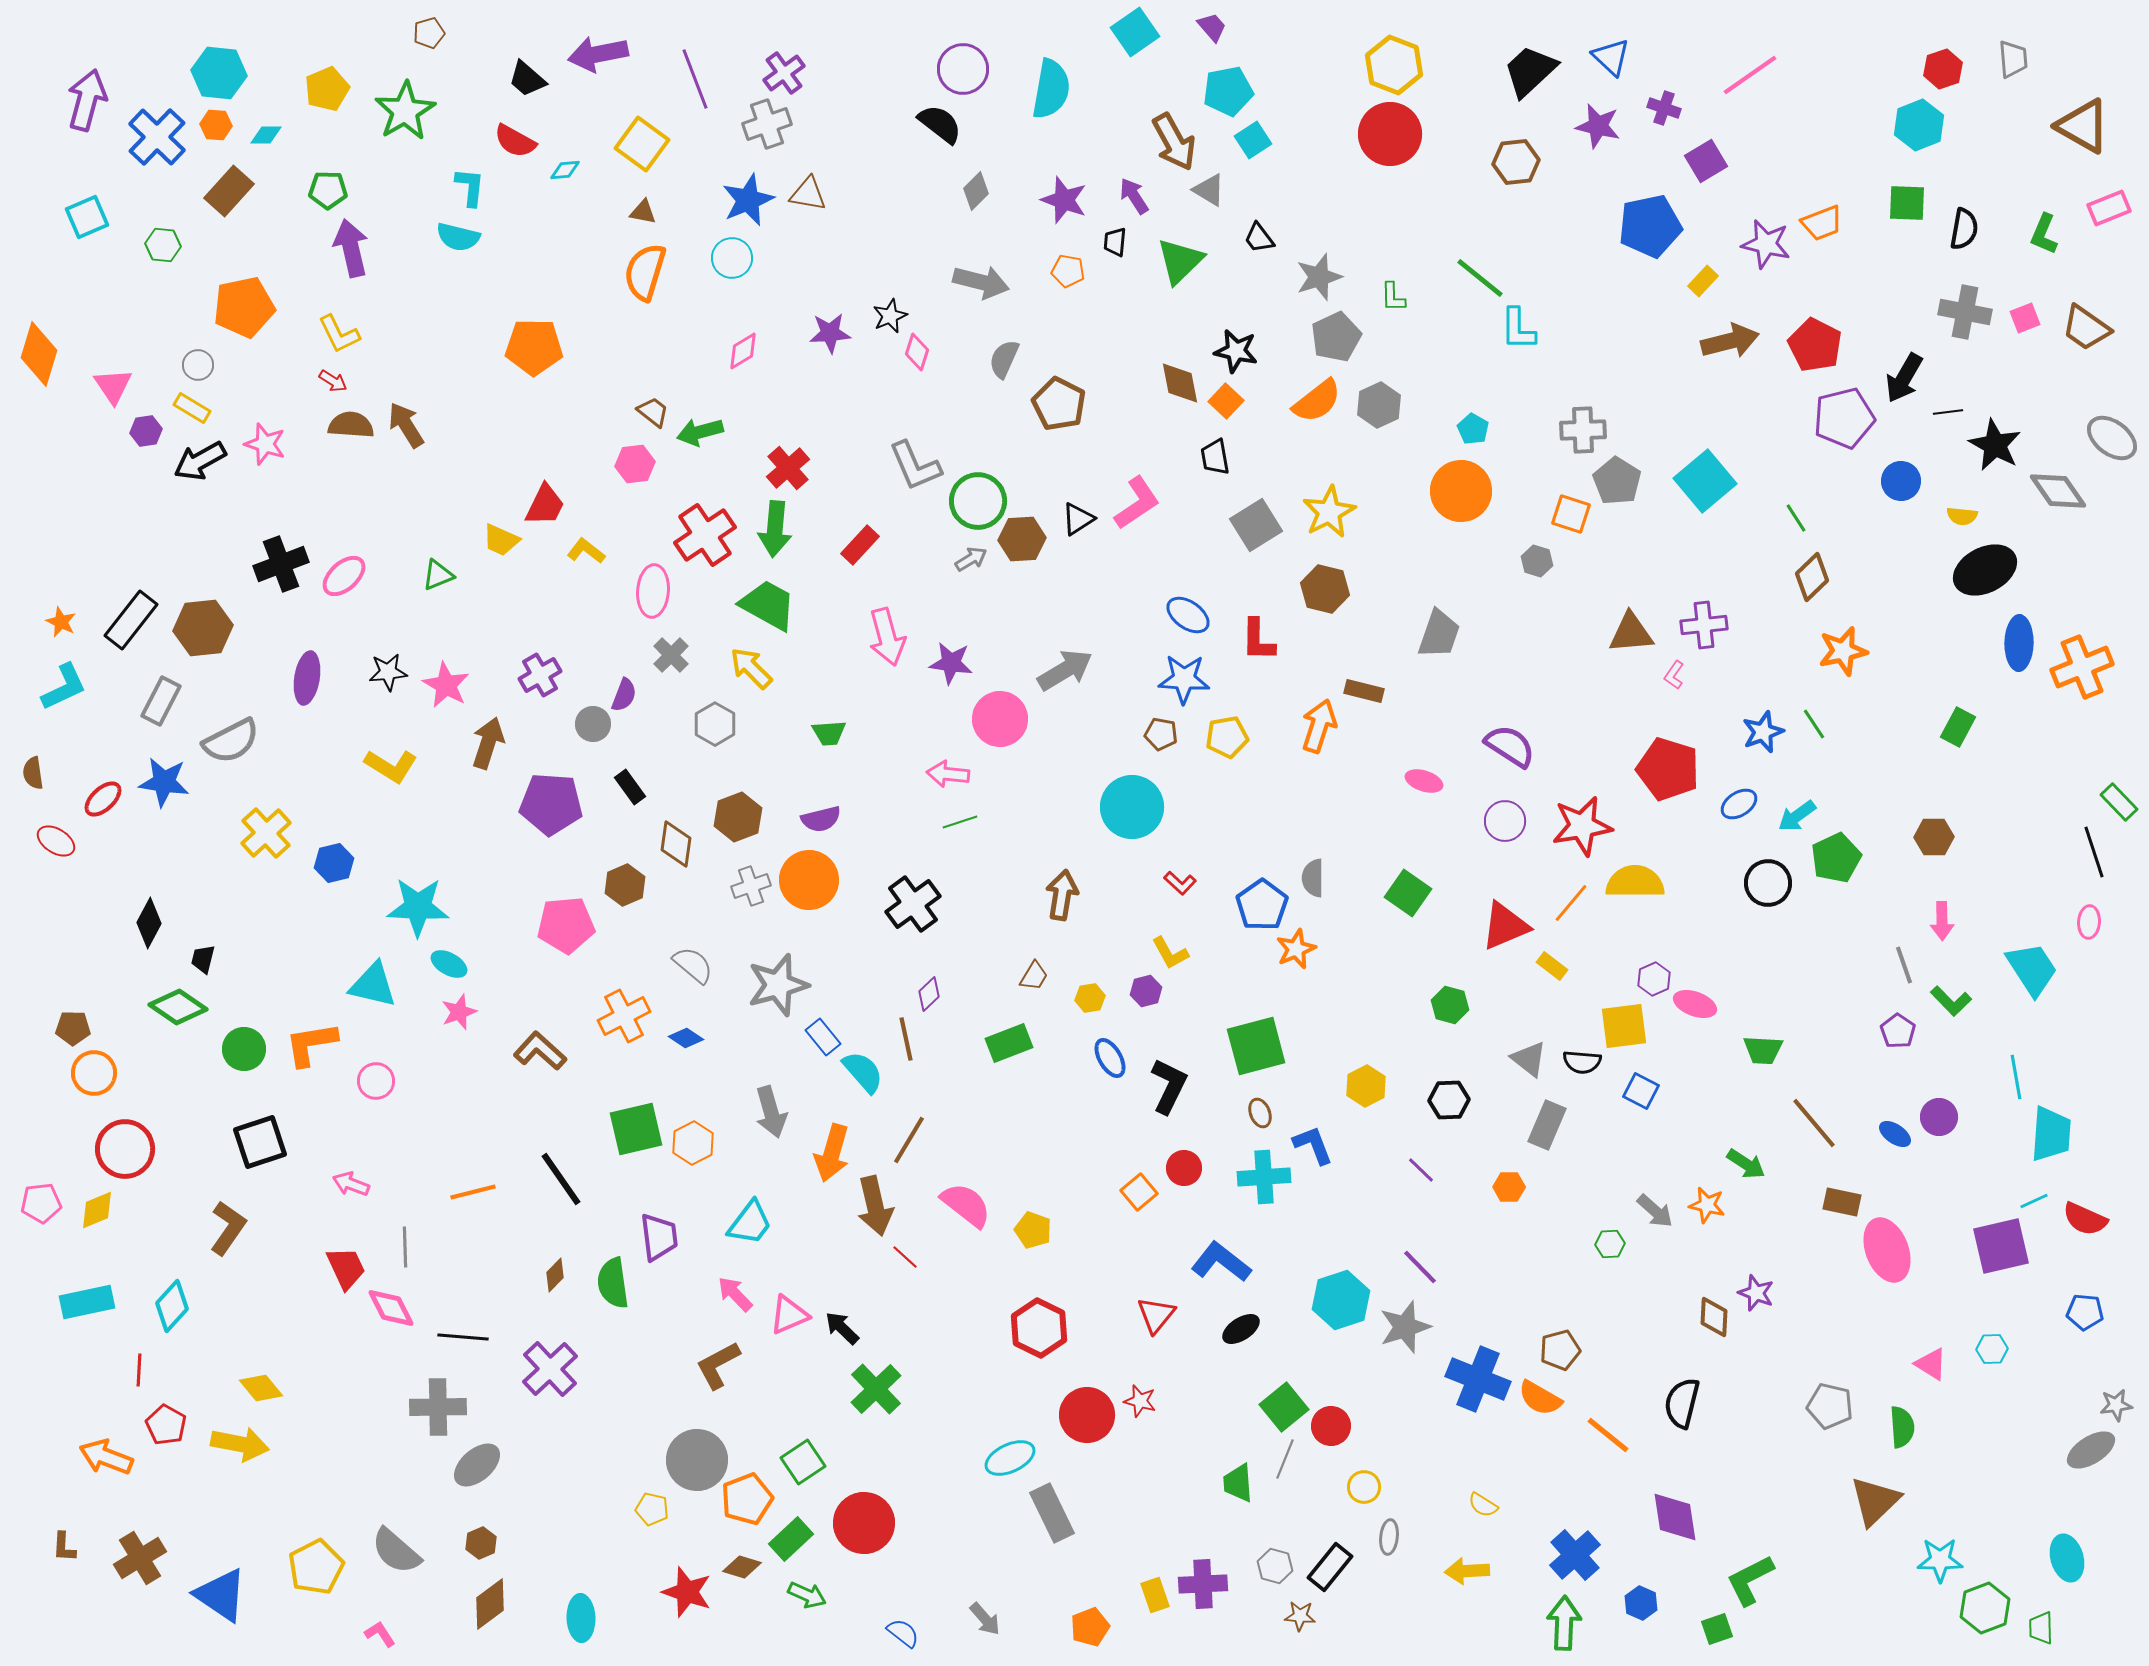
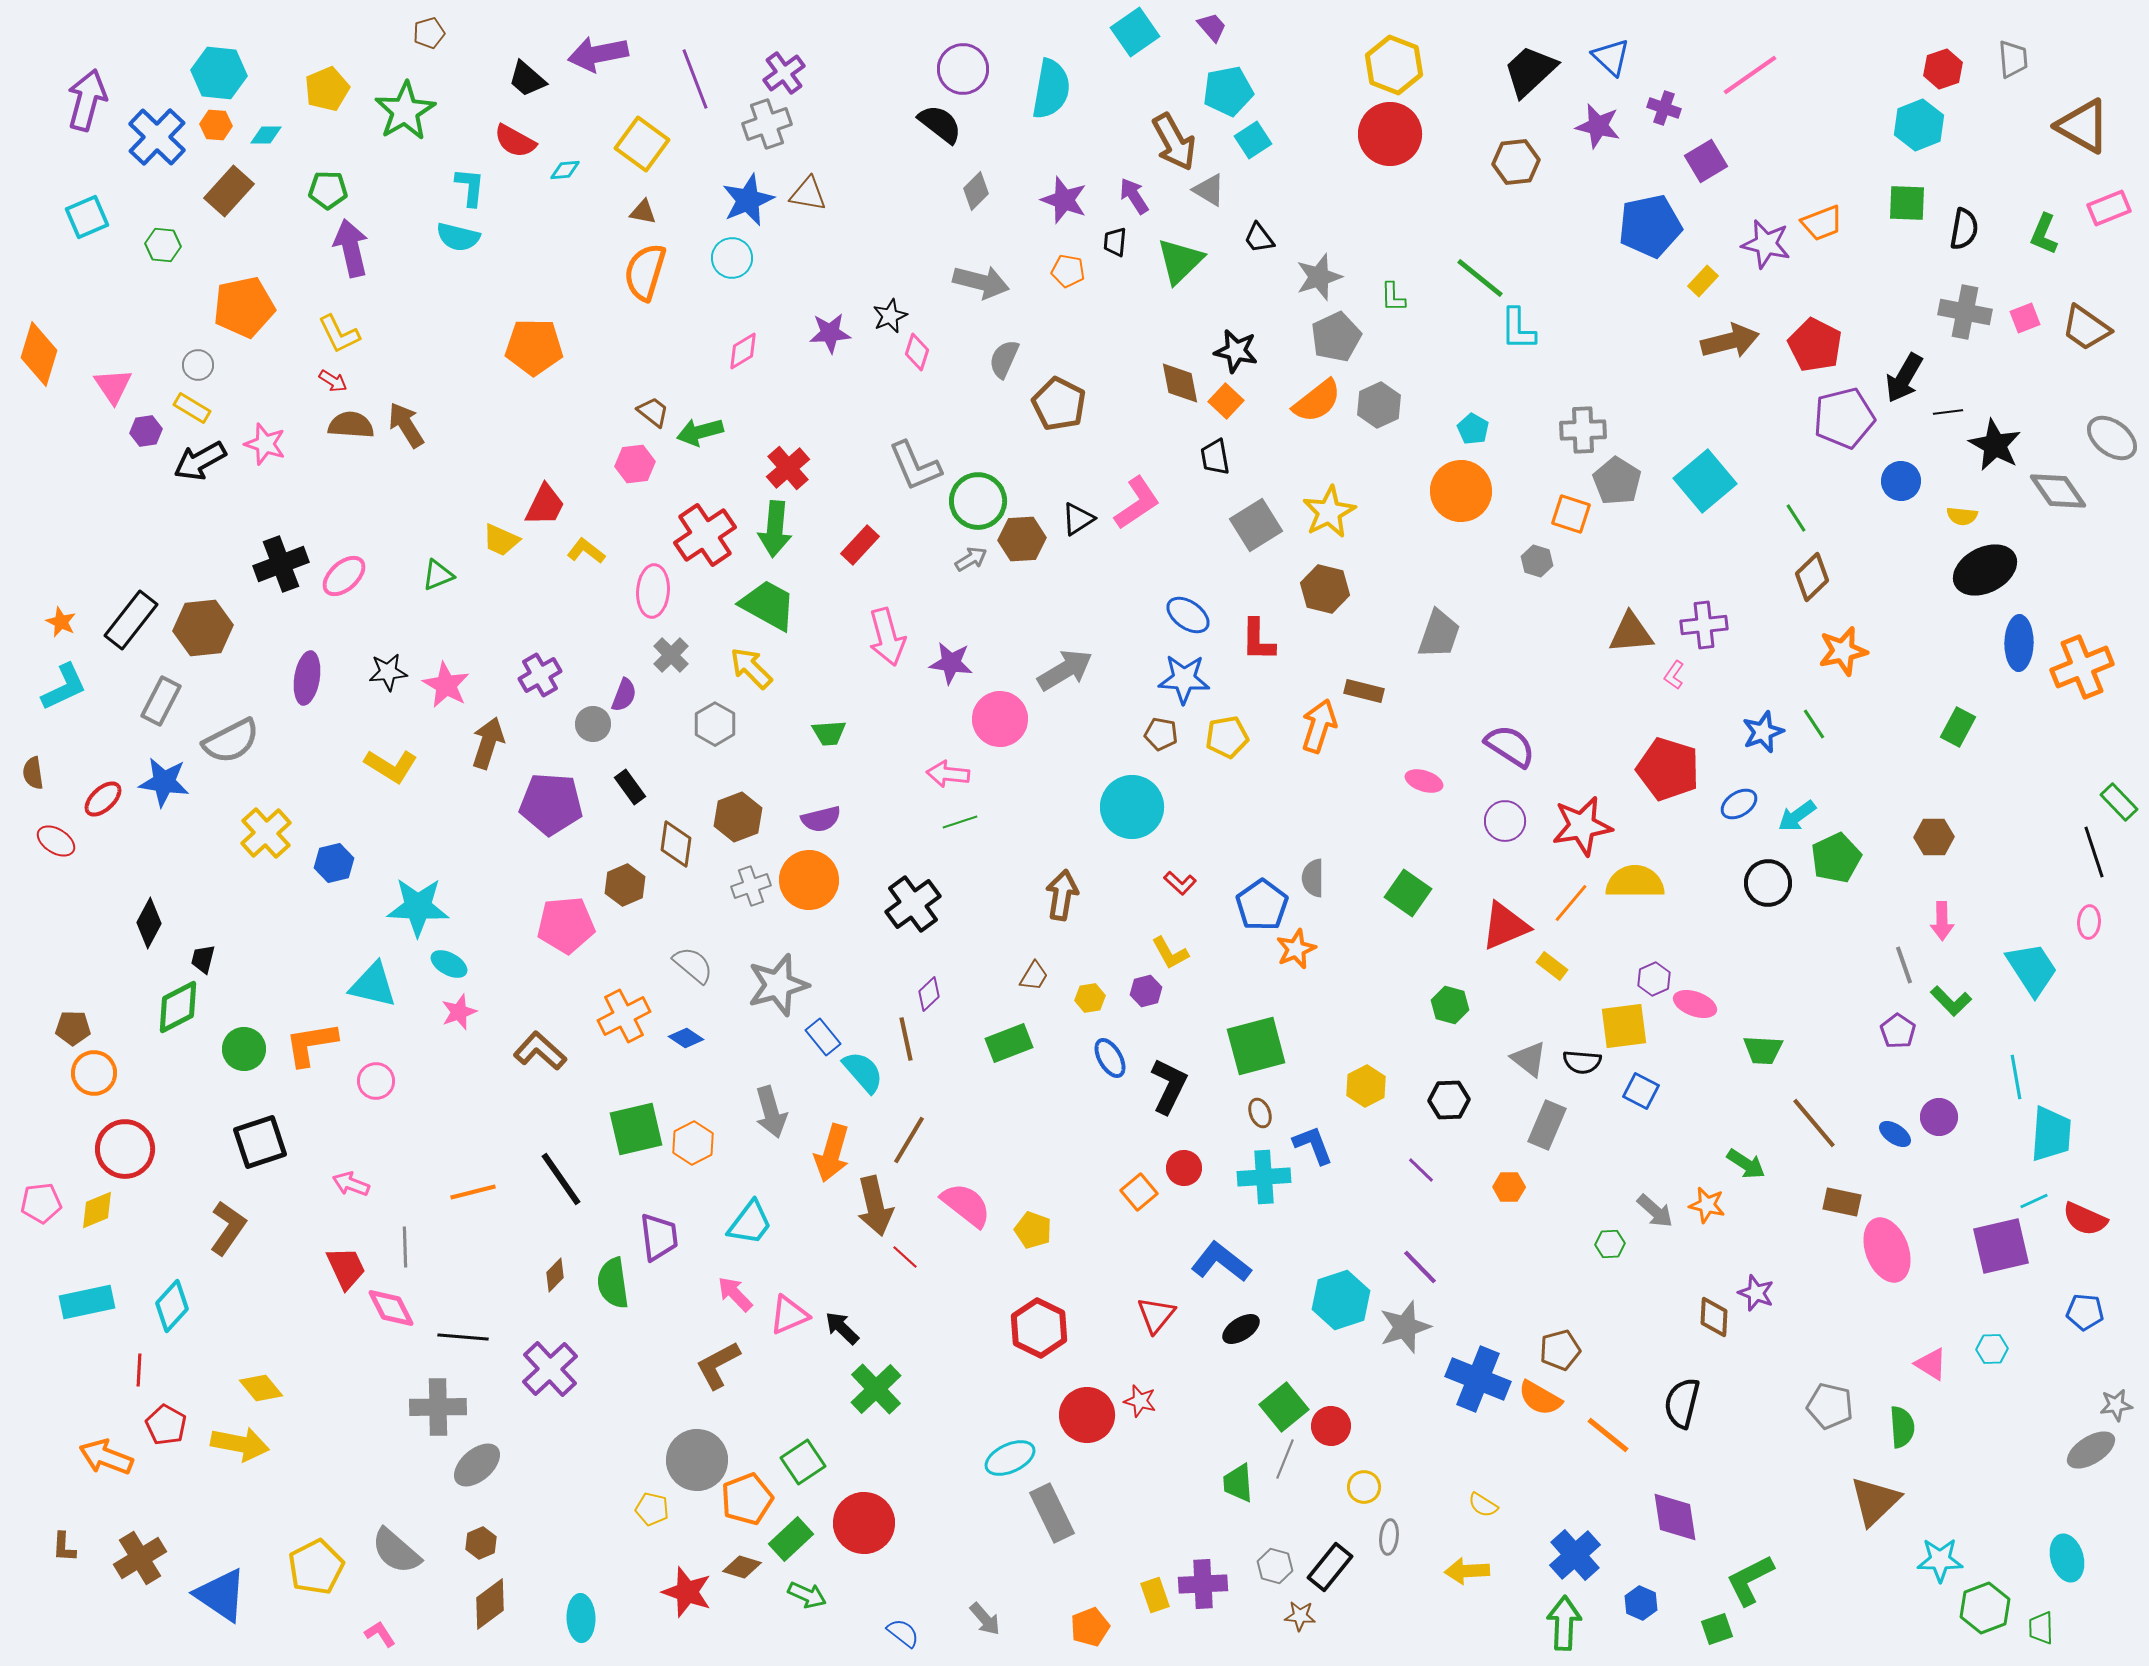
green diamond at (178, 1007): rotated 62 degrees counterclockwise
